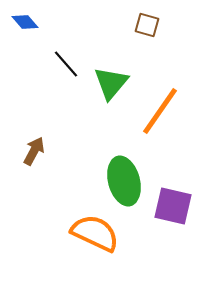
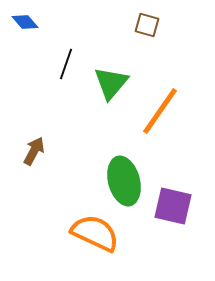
black line: rotated 60 degrees clockwise
